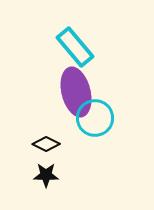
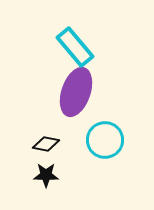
purple ellipse: rotated 33 degrees clockwise
cyan circle: moved 10 px right, 22 px down
black diamond: rotated 16 degrees counterclockwise
